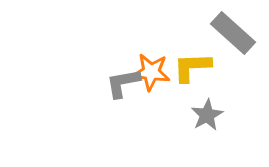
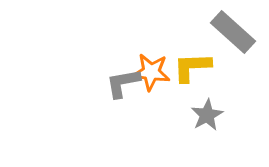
gray rectangle: moved 1 px up
